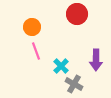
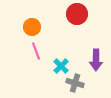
gray cross: moved 1 px right, 1 px up; rotated 12 degrees counterclockwise
